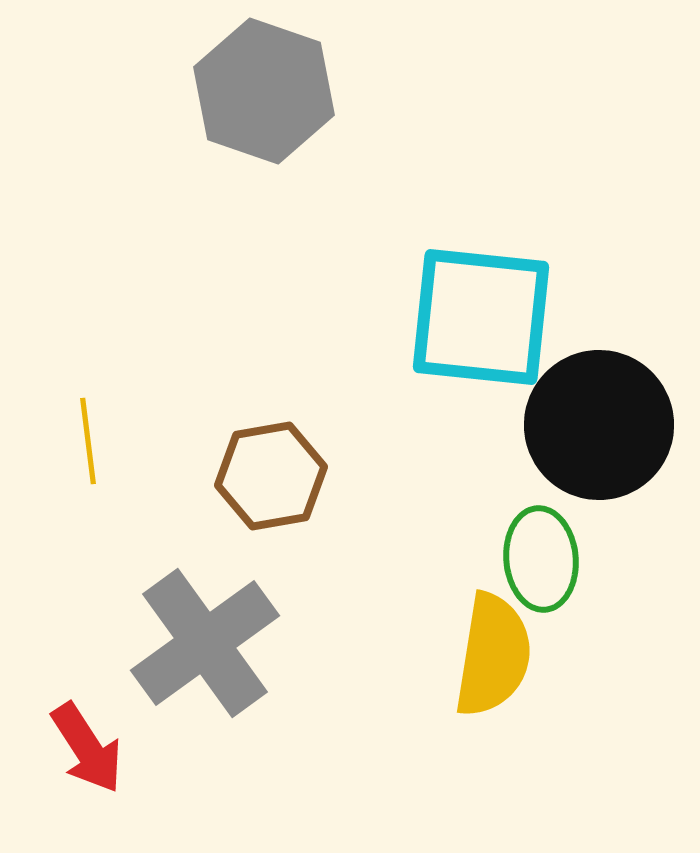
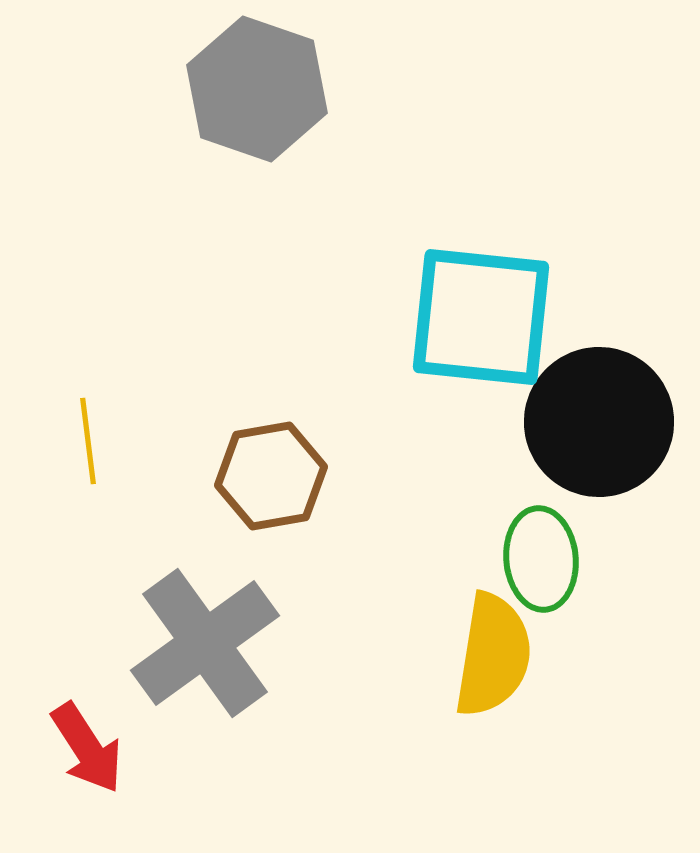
gray hexagon: moved 7 px left, 2 px up
black circle: moved 3 px up
